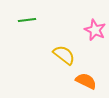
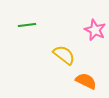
green line: moved 5 px down
